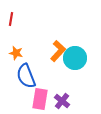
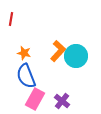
orange star: moved 8 px right
cyan circle: moved 1 px right, 2 px up
pink rectangle: moved 5 px left; rotated 20 degrees clockwise
